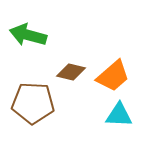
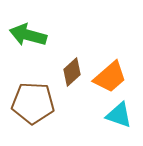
brown diamond: moved 1 px right; rotated 56 degrees counterclockwise
orange trapezoid: moved 3 px left, 1 px down
cyan triangle: rotated 16 degrees clockwise
